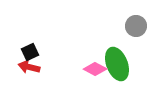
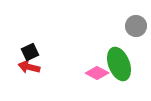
green ellipse: moved 2 px right
pink diamond: moved 2 px right, 4 px down
